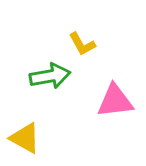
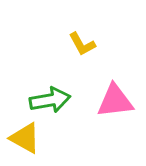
green arrow: moved 24 px down
